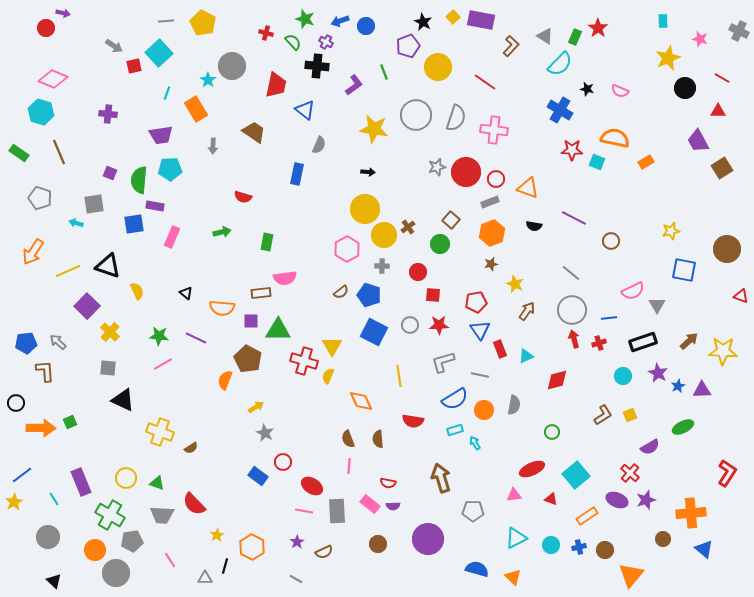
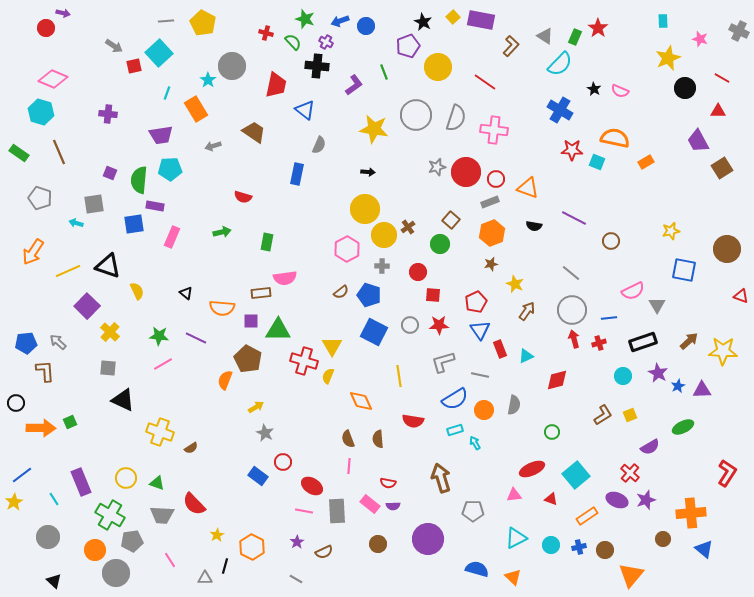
black star at (587, 89): moved 7 px right; rotated 16 degrees clockwise
gray arrow at (213, 146): rotated 70 degrees clockwise
red pentagon at (476, 302): rotated 15 degrees counterclockwise
